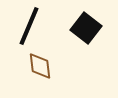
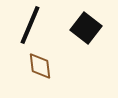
black line: moved 1 px right, 1 px up
